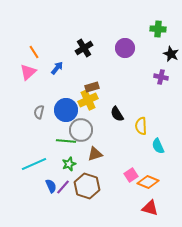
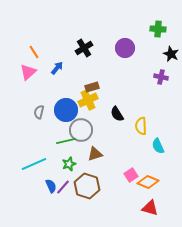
green line: rotated 18 degrees counterclockwise
